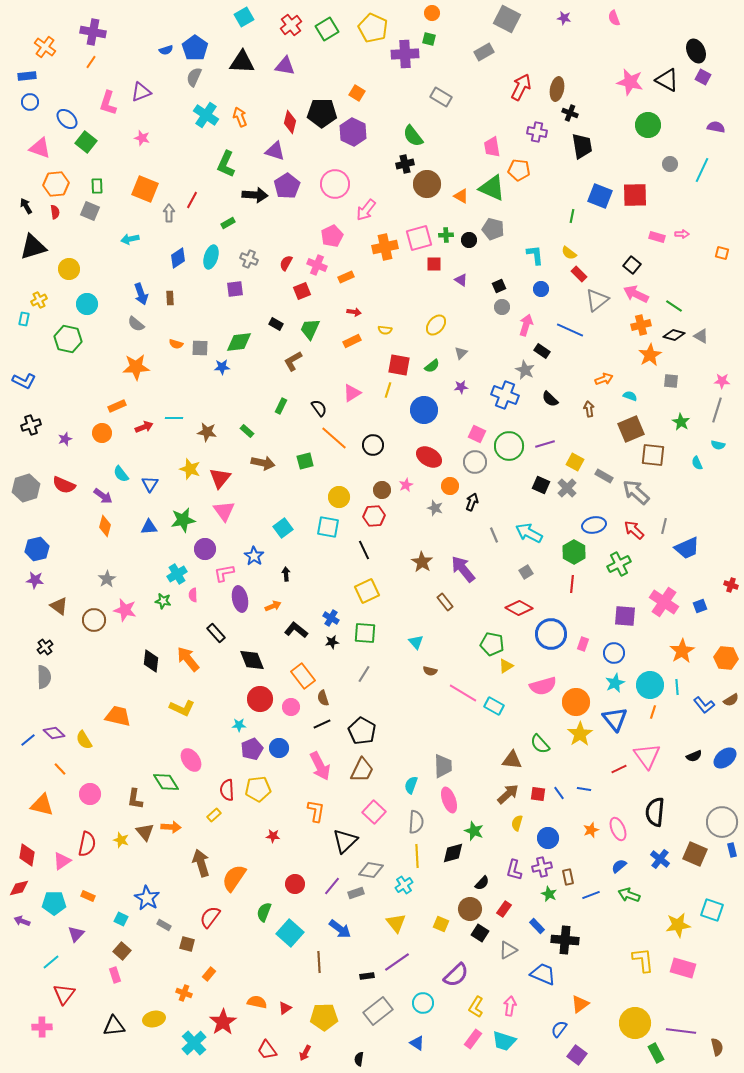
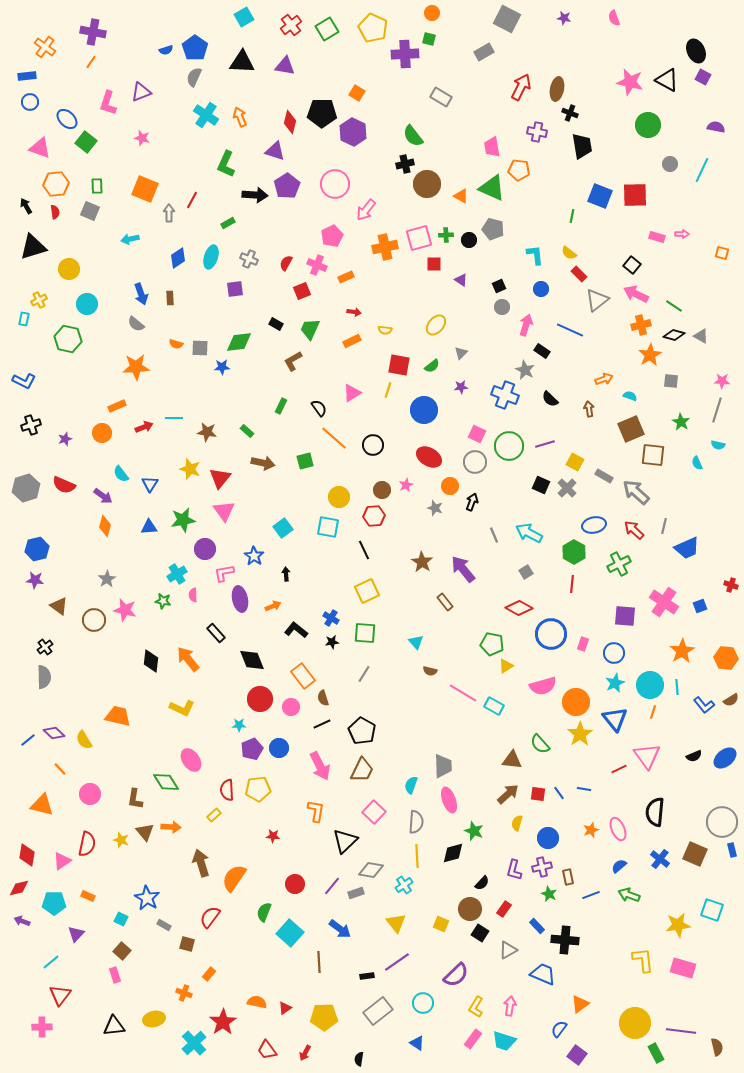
red triangle at (64, 994): moved 4 px left, 1 px down
